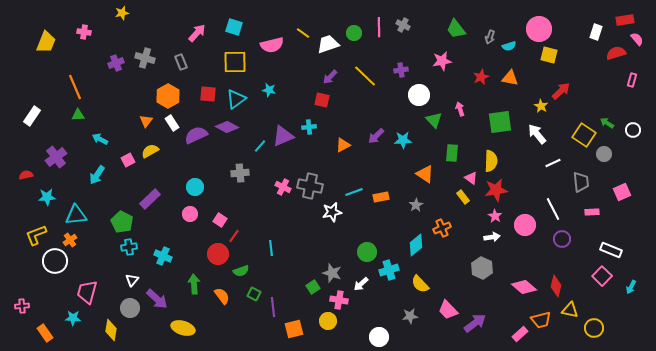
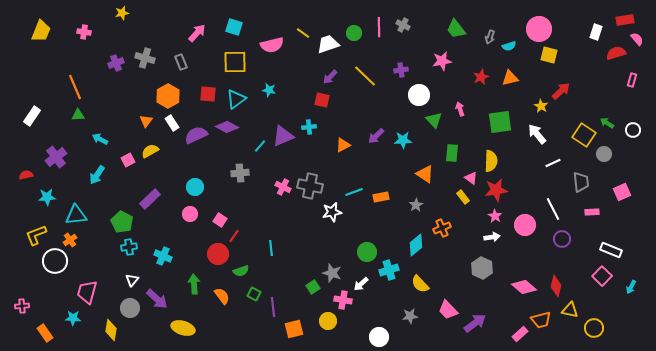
yellow trapezoid at (46, 42): moved 5 px left, 11 px up
orange triangle at (510, 78): rotated 24 degrees counterclockwise
pink cross at (339, 300): moved 4 px right
